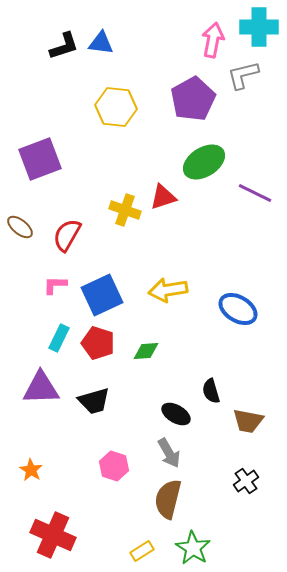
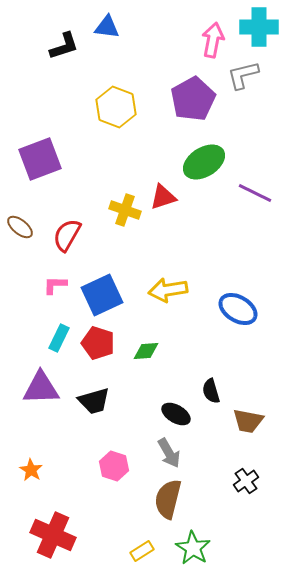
blue triangle: moved 6 px right, 16 px up
yellow hexagon: rotated 15 degrees clockwise
